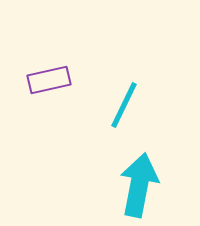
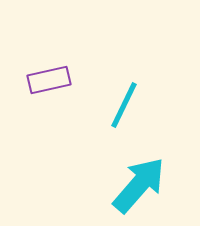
cyan arrow: rotated 30 degrees clockwise
